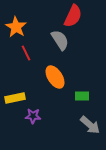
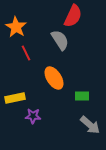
orange ellipse: moved 1 px left, 1 px down
